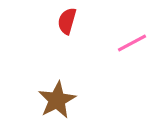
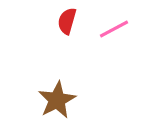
pink line: moved 18 px left, 14 px up
